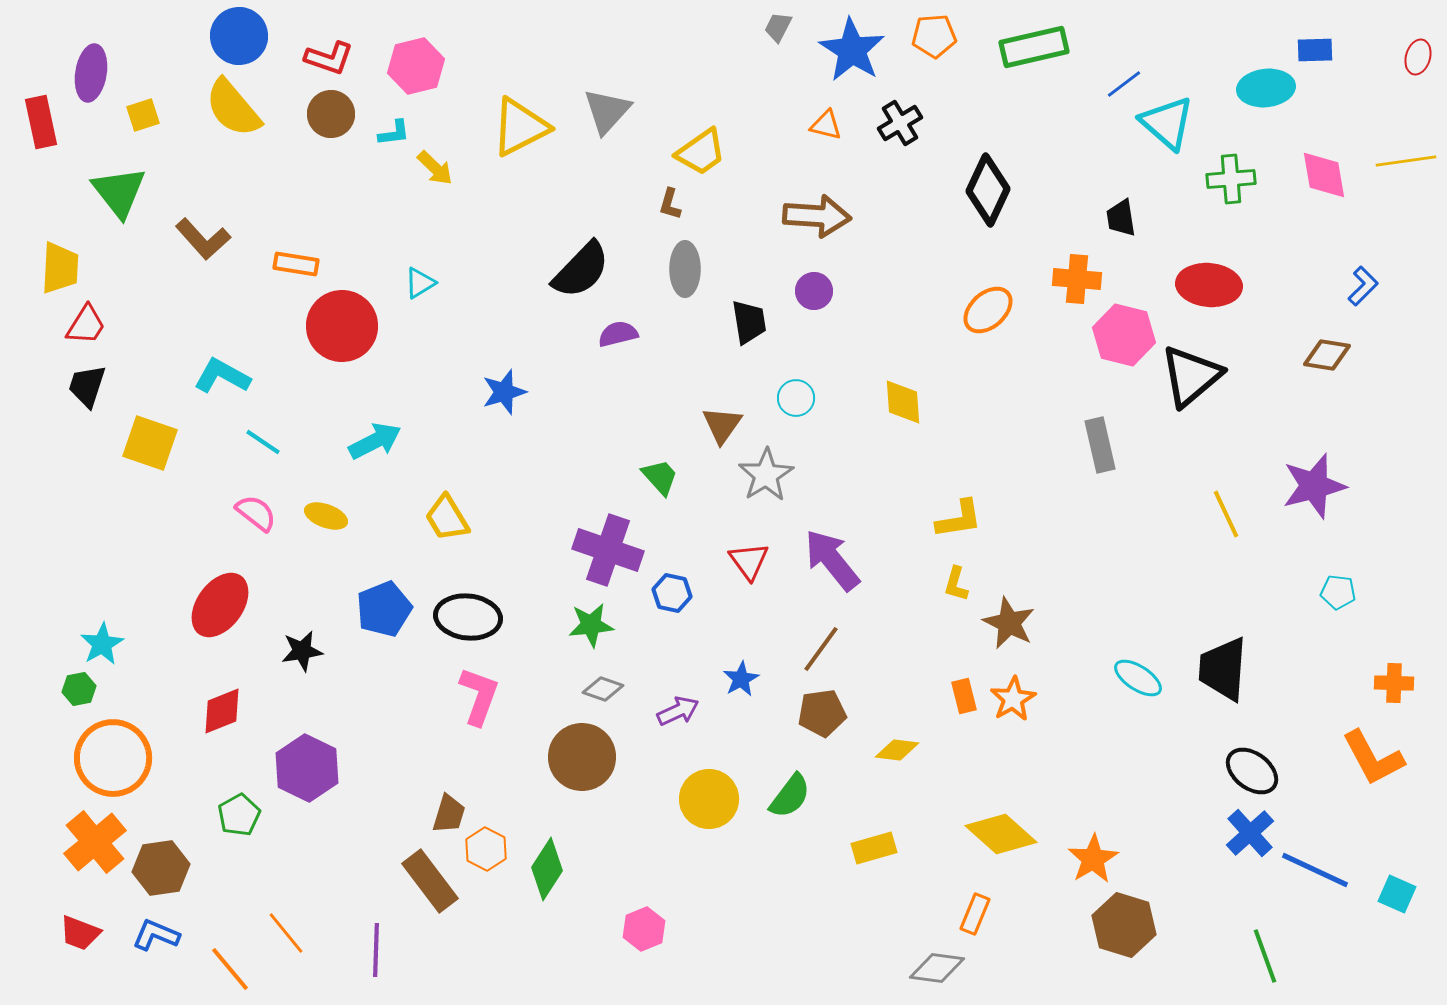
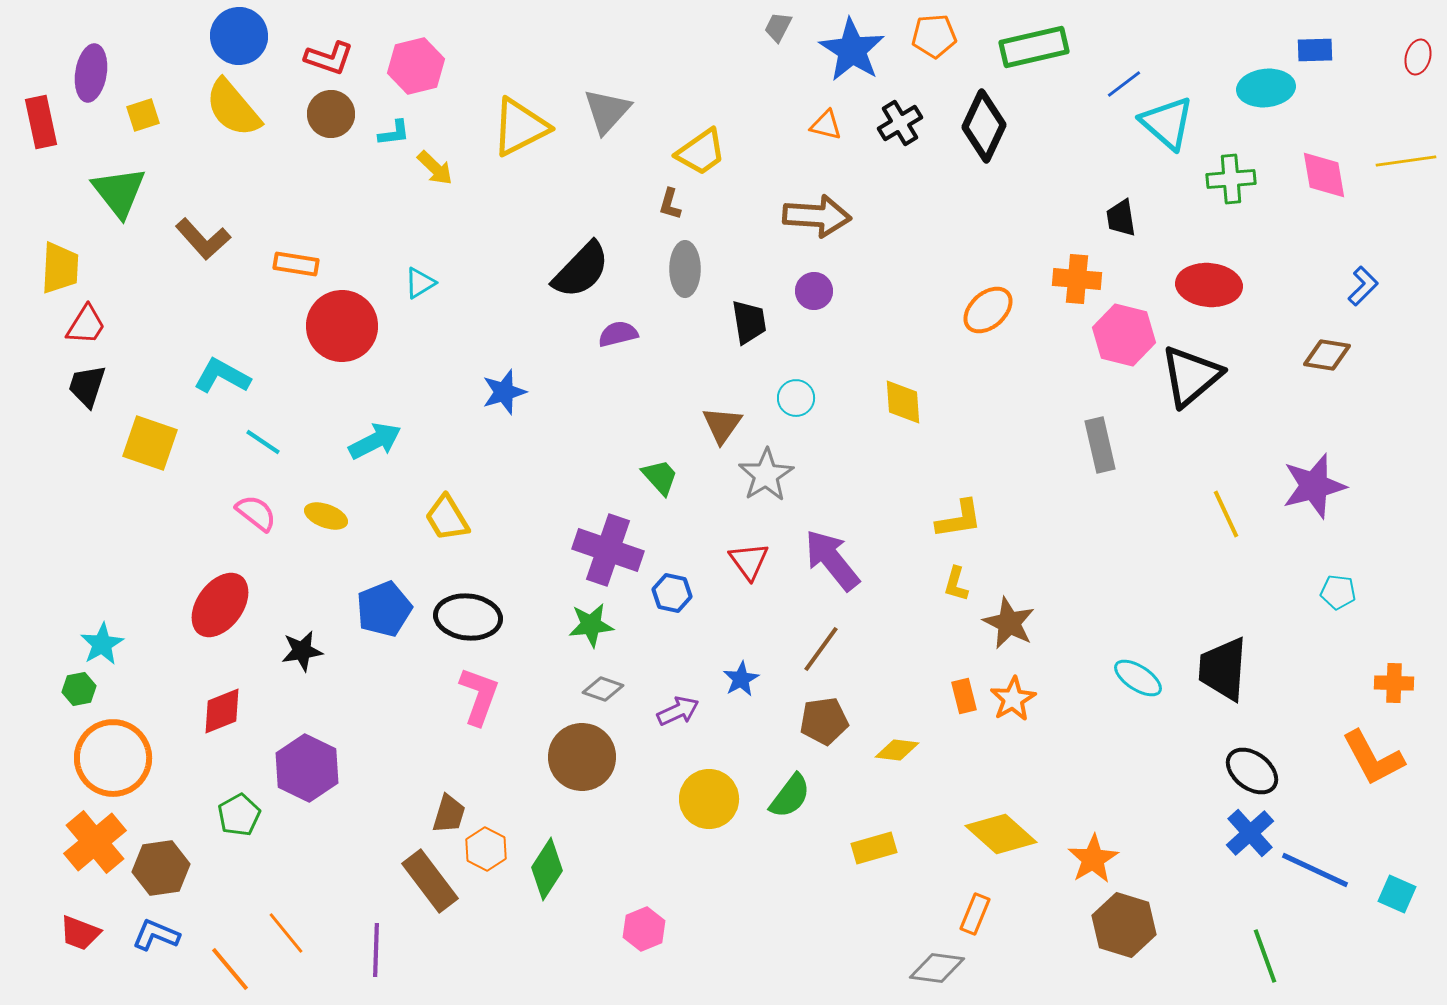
black diamond at (988, 190): moved 4 px left, 64 px up
brown pentagon at (822, 713): moved 2 px right, 8 px down
